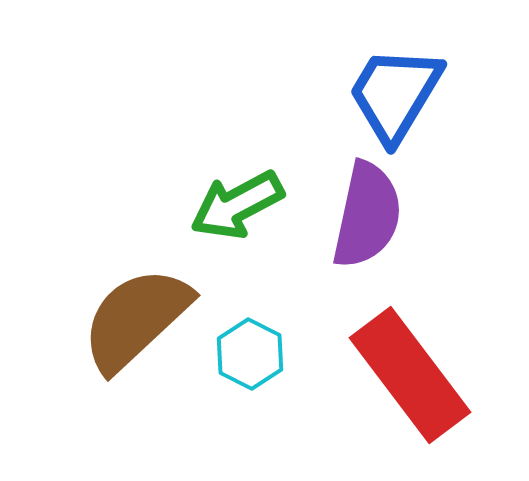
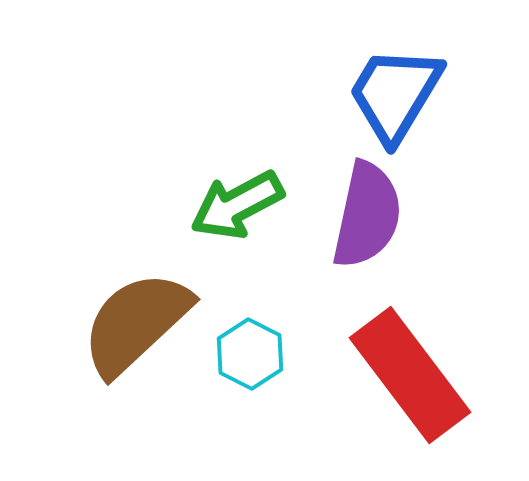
brown semicircle: moved 4 px down
